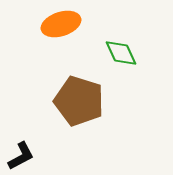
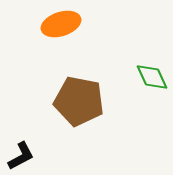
green diamond: moved 31 px right, 24 px down
brown pentagon: rotated 6 degrees counterclockwise
